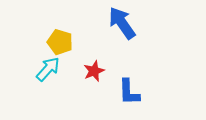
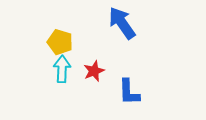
cyan arrow: moved 14 px right; rotated 40 degrees counterclockwise
